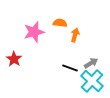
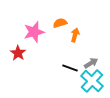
orange semicircle: rotated 24 degrees counterclockwise
red star: moved 4 px right, 6 px up
